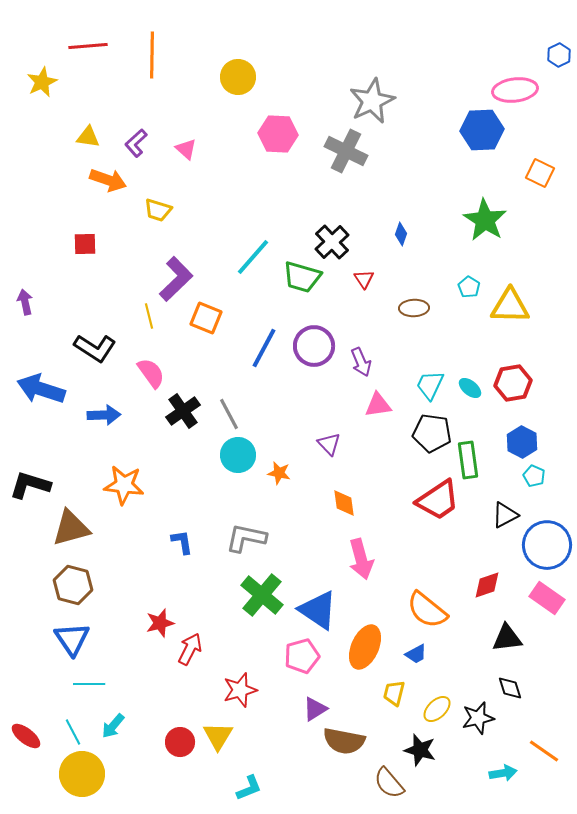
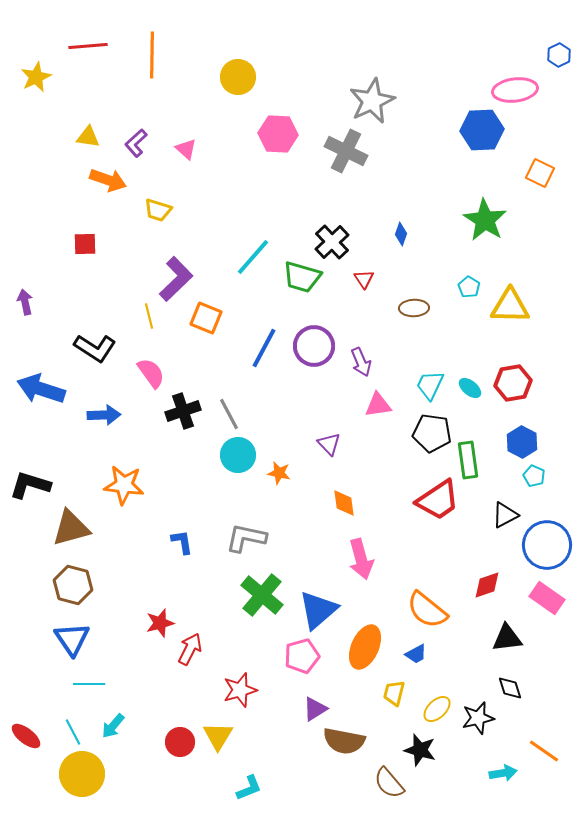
yellow star at (42, 82): moved 6 px left, 5 px up
black cross at (183, 411): rotated 16 degrees clockwise
blue triangle at (318, 610): rotated 45 degrees clockwise
